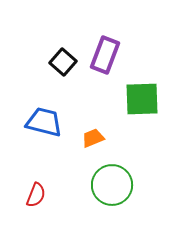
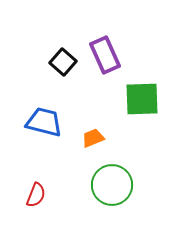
purple rectangle: rotated 45 degrees counterclockwise
